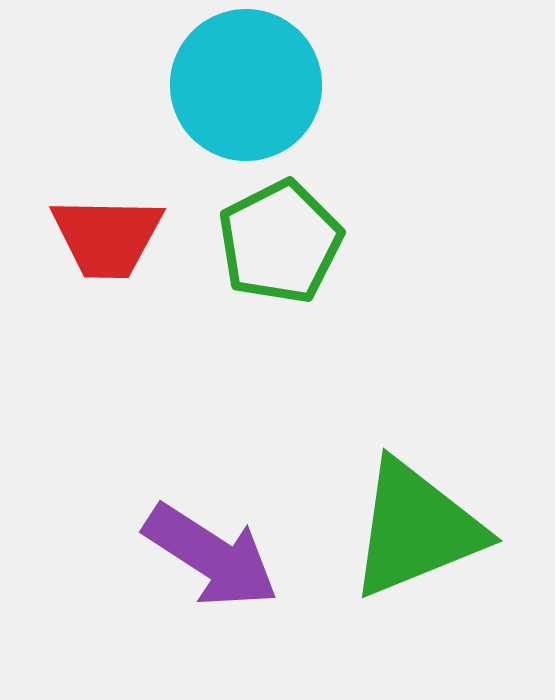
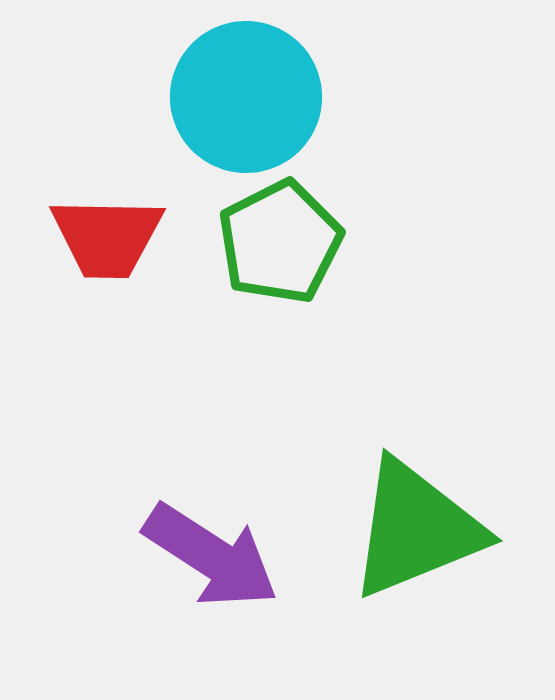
cyan circle: moved 12 px down
